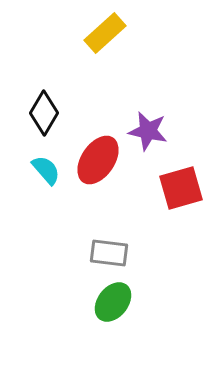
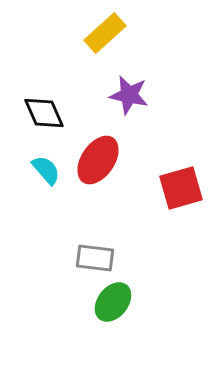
black diamond: rotated 54 degrees counterclockwise
purple star: moved 19 px left, 36 px up
gray rectangle: moved 14 px left, 5 px down
